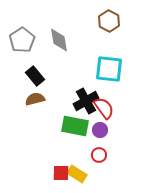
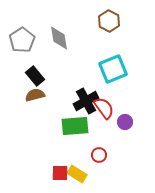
gray diamond: moved 2 px up
cyan square: moved 4 px right; rotated 28 degrees counterclockwise
brown semicircle: moved 4 px up
green rectangle: rotated 16 degrees counterclockwise
purple circle: moved 25 px right, 8 px up
red square: moved 1 px left
